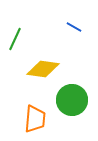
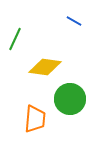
blue line: moved 6 px up
yellow diamond: moved 2 px right, 2 px up
green circle: moved 2 px left, 1 px up
